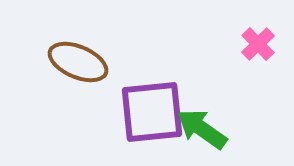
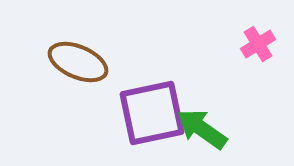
pink cross: rotated 12 degrees clockwise
purple square: moved 1 px down; rotated 6 degrees counterclockwise
